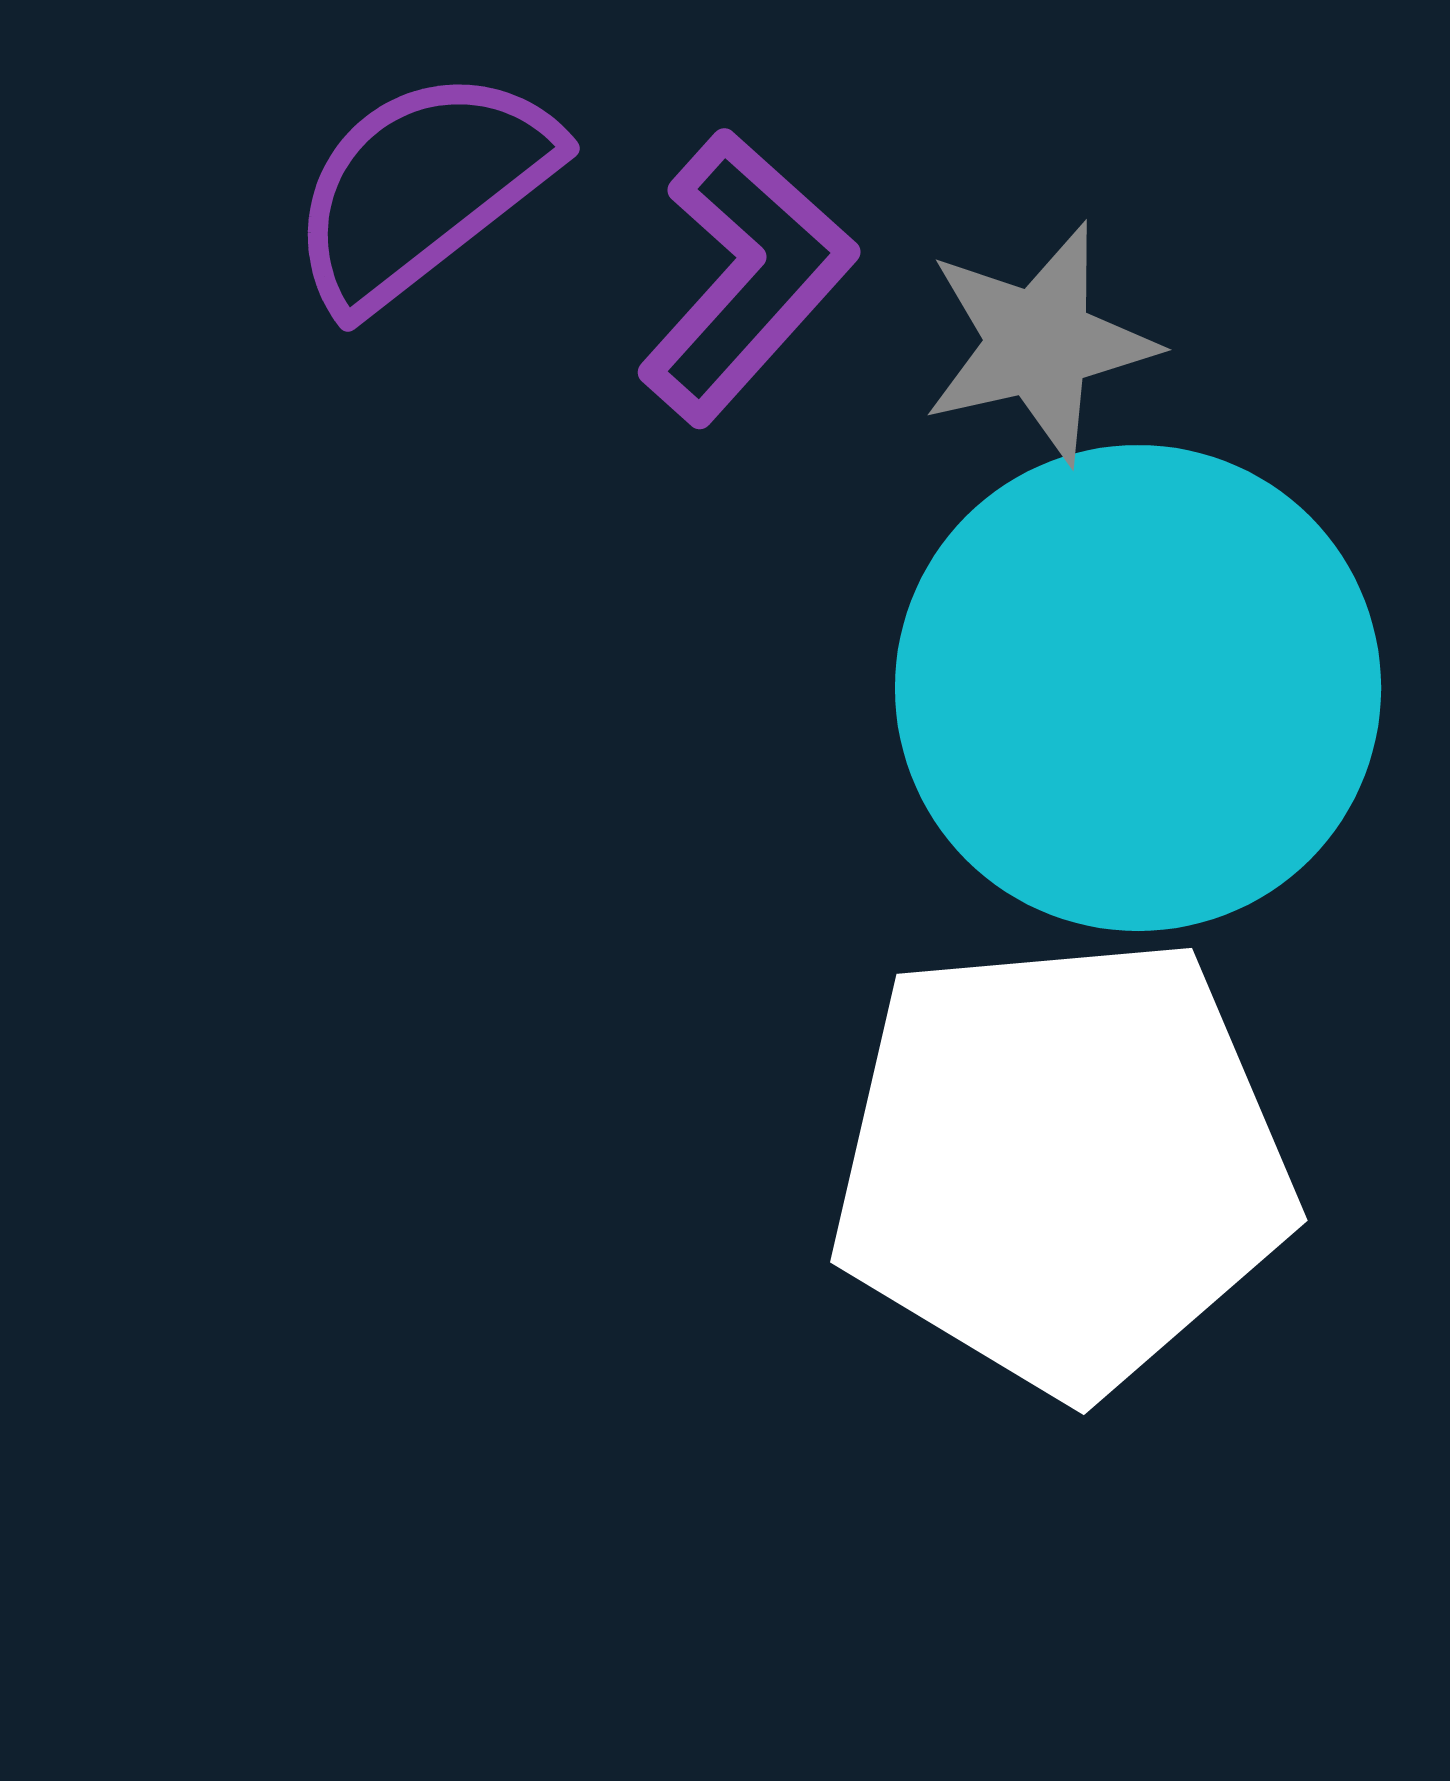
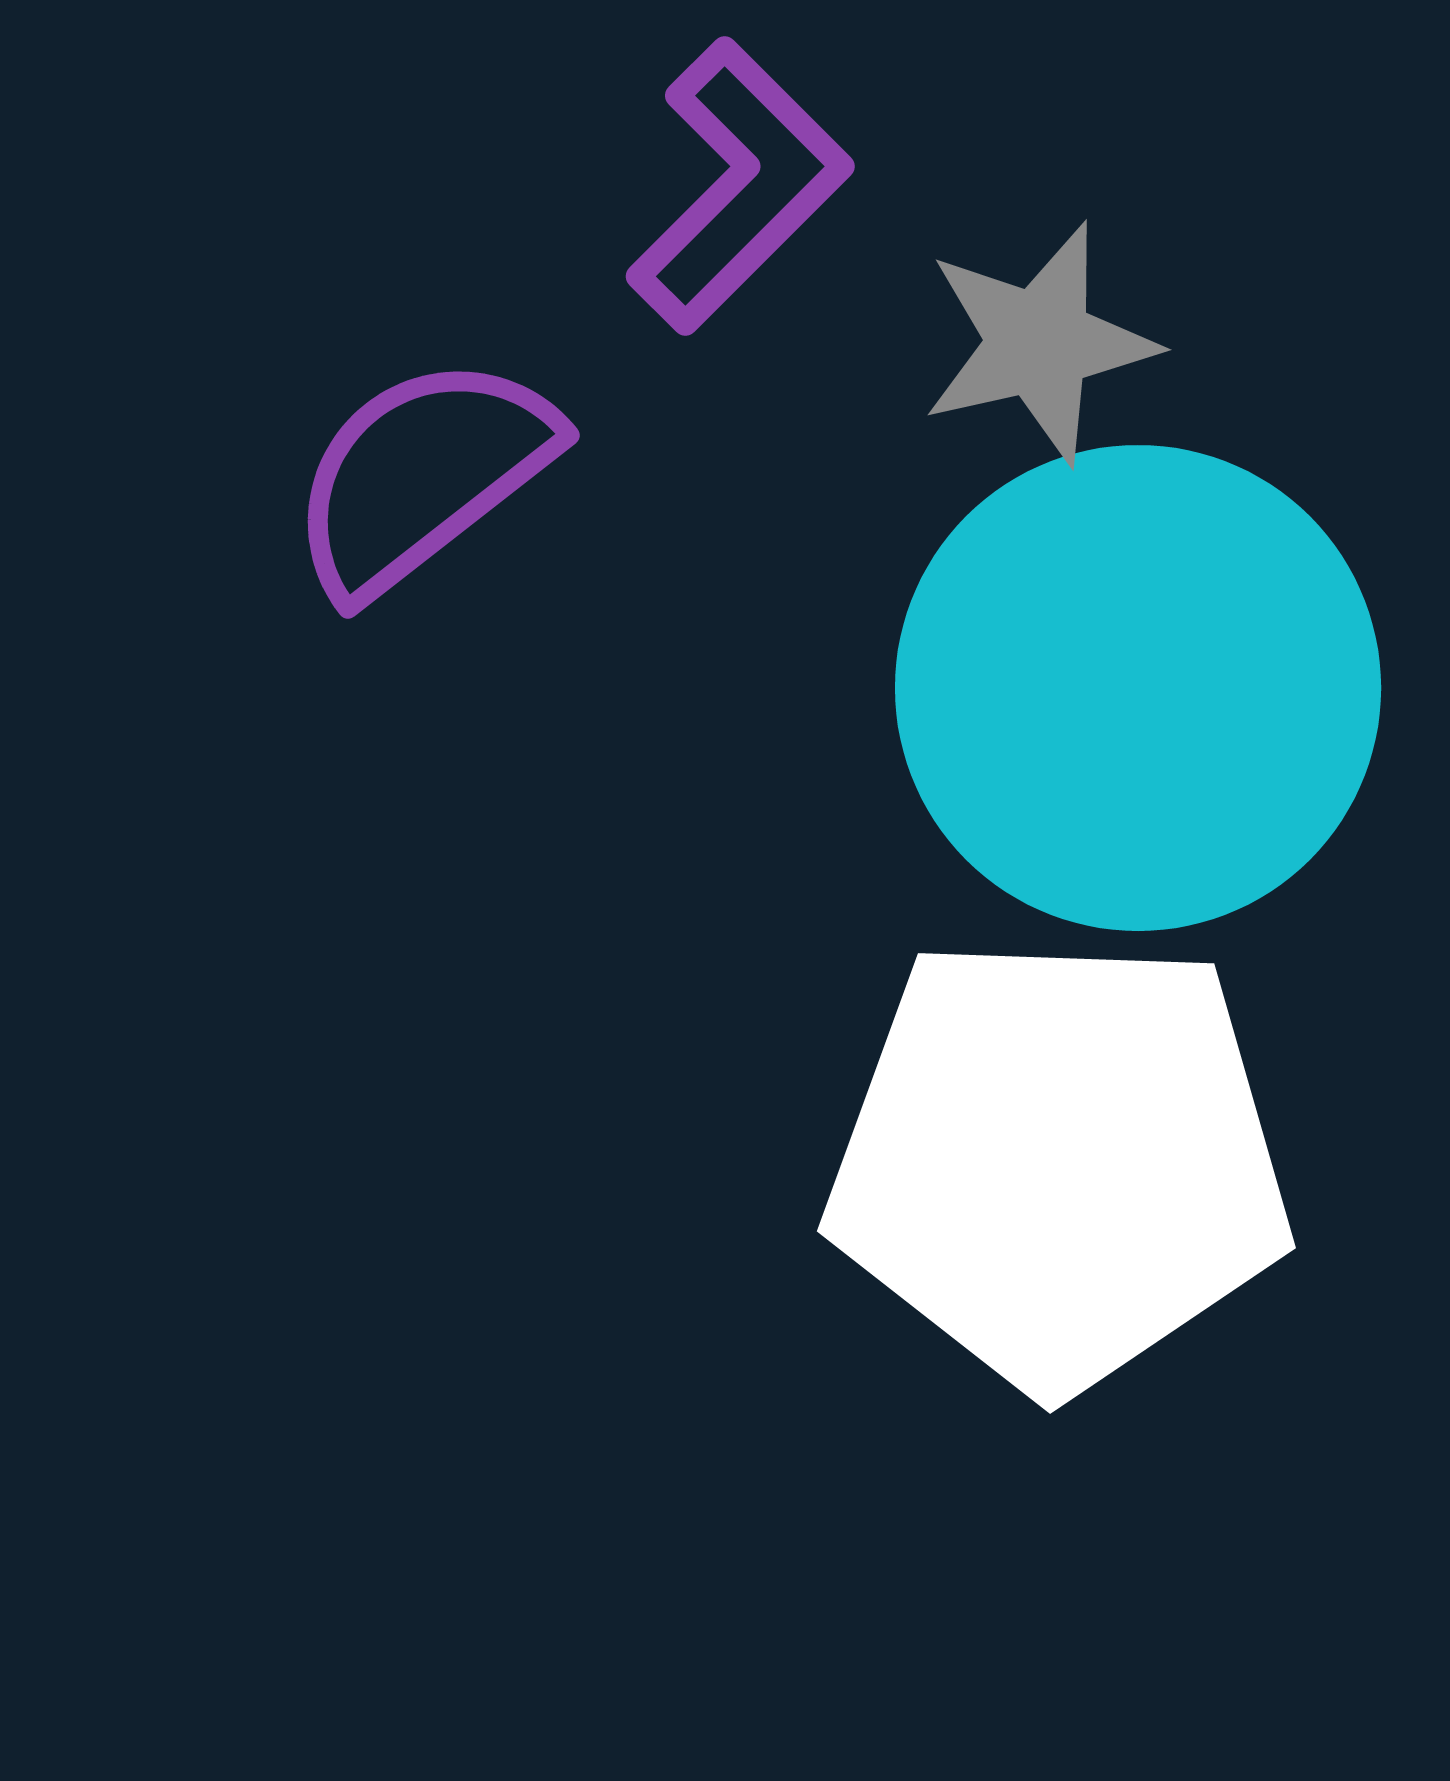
purple semicircle: moved 287 px down
purple L-shape: moved 7 px left, 91 px up; rotated 3 degrees clockwise
white pentagon: moved 3 px left, 2 px up; rotated 7 degrees clockwise
